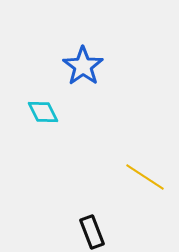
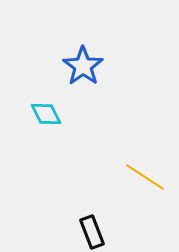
cyan diamond: moved 3 px right, 2 px down
